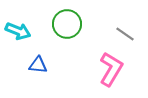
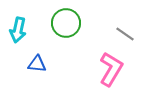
green circle: moved 1 px left, 1 px up
cyan arrow: moved 1 px up; rotated 80 degrees clockwise
blue triangle: moved 1 px left, 1 px up
